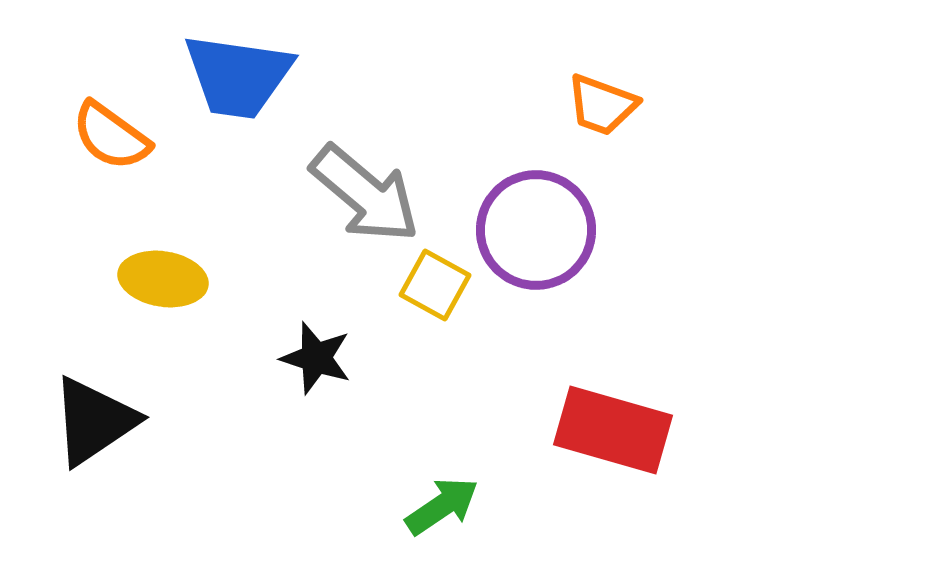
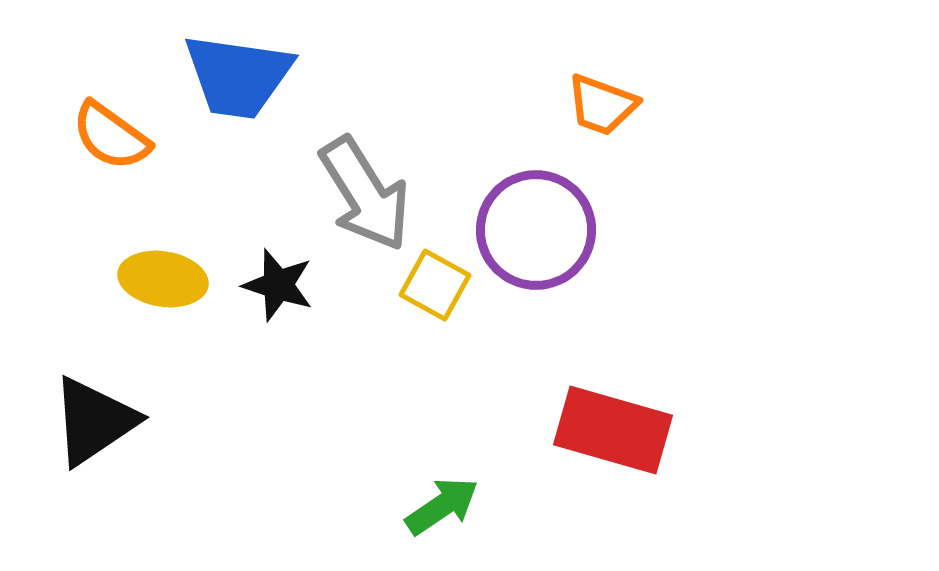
gray arrow: rotated 18 degrees clockwise
black star: moved 38 px left, 73 px up
